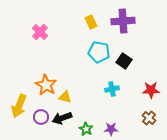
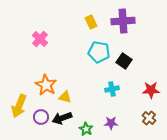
pink cross: moved 7 px down
purple star: moved 6 px up
